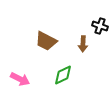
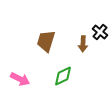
black cross: moved 6 px down; rotated 21 degrees clockwise
brown trapezoid: rotated 80 degrees clockwise
green diamond: moved 1 px down
